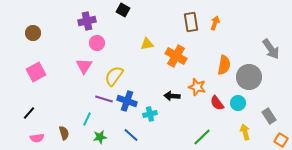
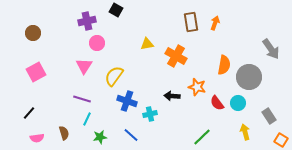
black square: moved 7 px left
purple line: moved 22 px left
